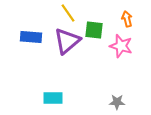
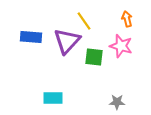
yellow line: moved 16 px right, 8 px down
green square: moved 27 px down
purple triangle: rotated 8 degrees counterclockwise
